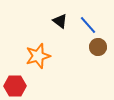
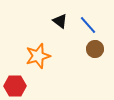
brown circle: moved 3 px left, 2 px down
